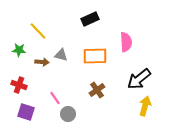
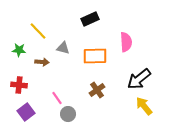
gray triangle: moved 2 px right, 7 px up
red cross: rotated 14 degrees counterclockwise
pink line: moved 2 px right
yellow arrow: moved 1 px left; rotated 54 degrees counterclockwise
purple square: rotated 36 degrees clockwise
